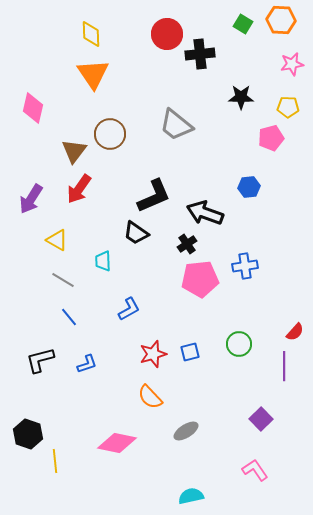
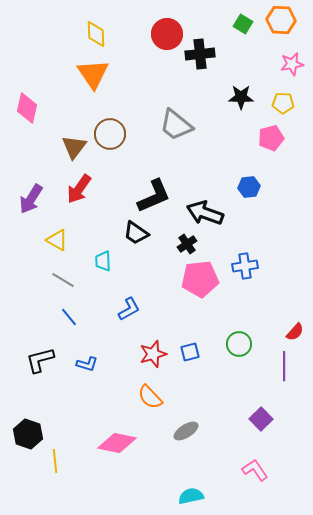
yellow diamond at (91, 34): moved 5 px right
yellow pentagon at (288, 107): moved 5 px left, 4 px up
pink diamond at (33, 108): moved 6 px left
brown triangle at (74, 151): moved 4 px up
blue L-shape at (87, 364): rotated 35 degrees clockwise
